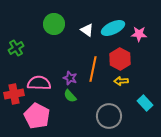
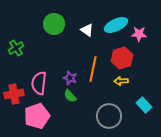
cyan ellipse: moved 3 px right, 3 px up
red hexagon: moved 2 px right, 1 px up; rotated 15 degrees clockwise
pink semicircle: rotated 85 degrees counterclockwise
cyan rectangle: moved 1 px left, 2 px down
pink pentagon: rotated 25 degrees clockwise
